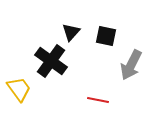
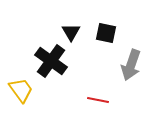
black triangle: rotated 12 degrees counterclockwise
black square: moved 3 px up
gray arrow: rotated 8 degrees counterclockwise
yellow trapezoid: moved 2 px right, 1 px down
